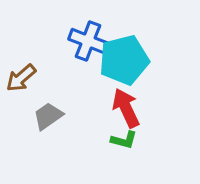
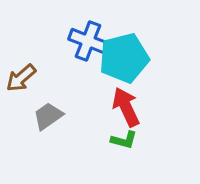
cyan pentagon: moved 2 px up
red arrow: moved 1 px up
